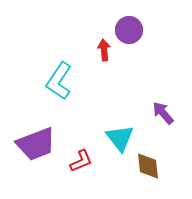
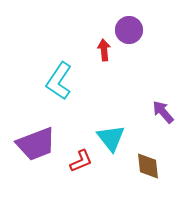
purple arrow: moved 1 px up
cyan triangle: moved 9 px left
